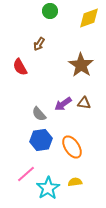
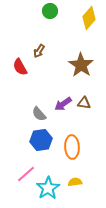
yellow diamond: rotated 30 degrees counterclockwise
brown arrow: moved 7 px down
orange ellipse: rotated 30 degrees clockwise
